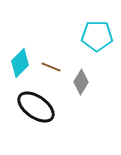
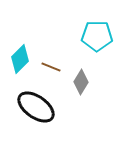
cyan diamond: moved 4 px up
